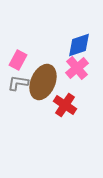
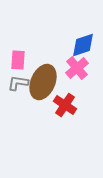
blue diamond: moved 4 px right
pink rectangle: rotated 24 degrees counterclockwise
